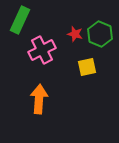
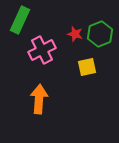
green hexagon: rotated 15 degrees clockwise
